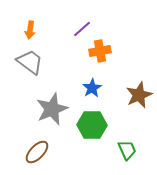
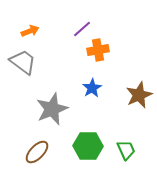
orange arrow: moved 1 px down; rotated 120 degrees counterclockwise
orange cross: moved 2 px left, 1 px up
gray trapezoid: moved 7 px left
green hexagon: moved 4 px left, 21 px down
green trapezoid: moved 1 px left
